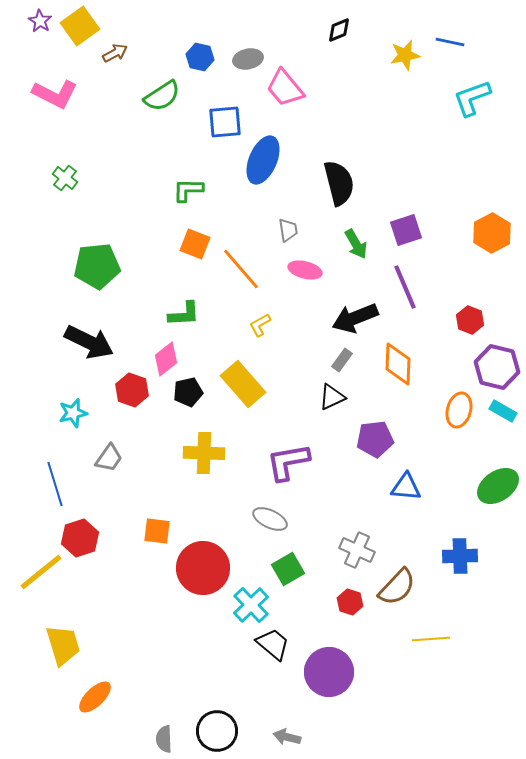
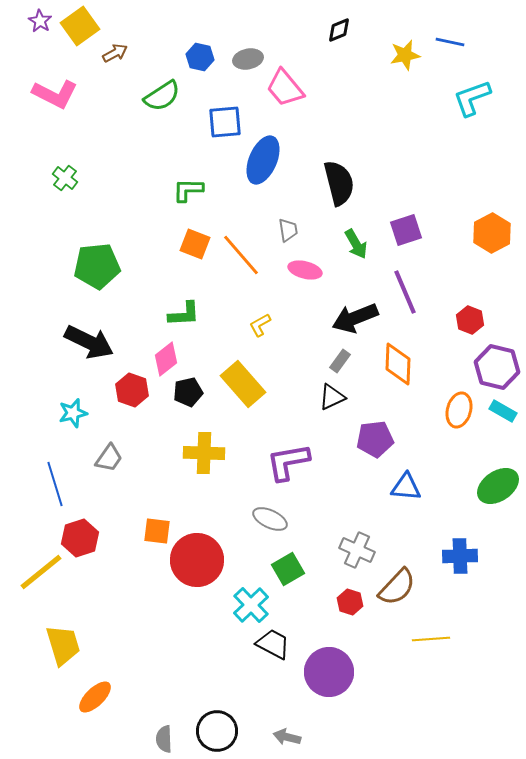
orange line at (241, 269): moved 14 px up
purple line at (405, 287): moved 5 px down
gray rectangle at (342, 360): moved 2 px left, 1 px down
red circle at (203, 568): moved 6 px left, 8 px up
black trapezoid at (273, 644): rotated 12 degrees counterclockwise
